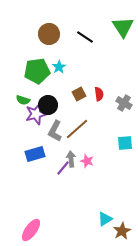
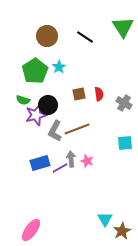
brown circle: moved 2 px left, 2 px down
green pentagon: moved 2 px left; rotated 25 degrees counterclockwise
brown square: rotated 16 degrees clockwise
purple star: moved 1 px down
brown line: rotated 20 degrees clockwise
blue rectangle: moved 5 px right, 9 px down
purple line: moved 3 px left; rotated 21 degrees clockwise
cyan triangle: rotated 28 degrees counterclockwise
